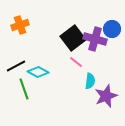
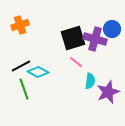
black square: rotated 20 degrees clockwise
black line: moved 5 px right
purple star: moved 2 px right, 4 px up
